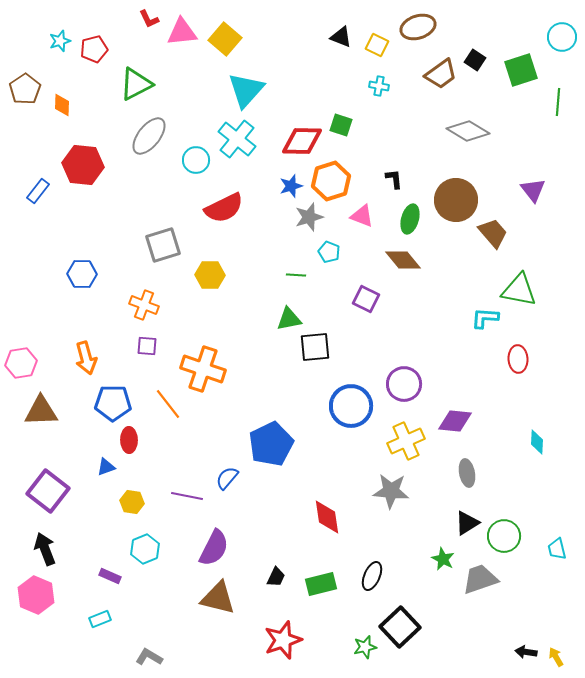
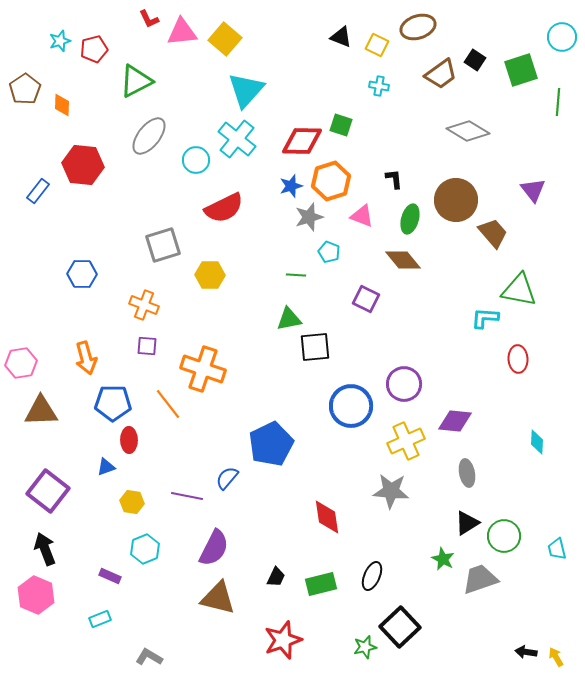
green triangle at (136, 84): moved 3 px up
